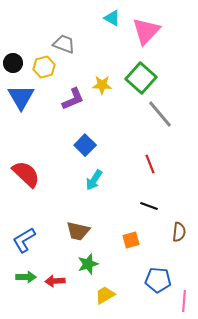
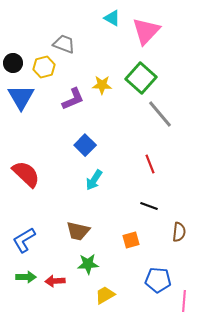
green star: rotated 15 degrees clockwise
